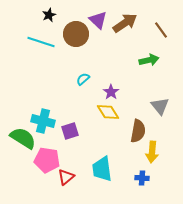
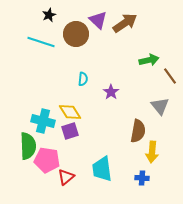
brown line: moved 9 px right, 46 px down
cyan semicircle: rotated 136 degrees clockwise
yellow diamond: moved 38 px left
green semicircle: moved 5 px right, 8 px down; rotated 56 degrees clockwise
